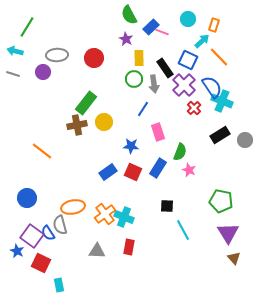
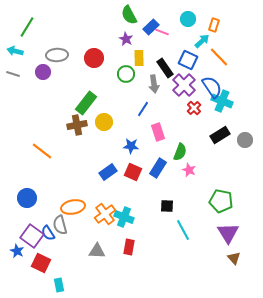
green circle at (134, 79): moved 8 px left, 5 px up
